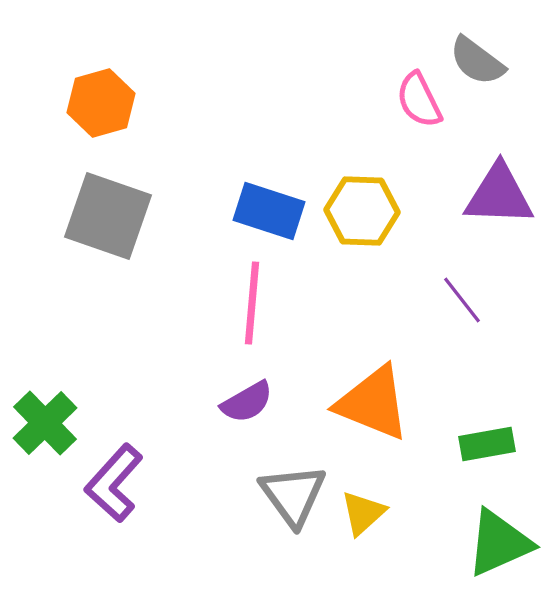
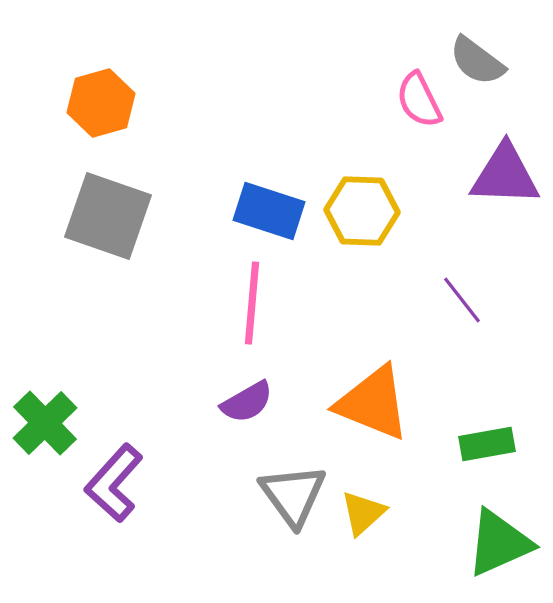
purple triangle: moved 6 px right, 20 px up
